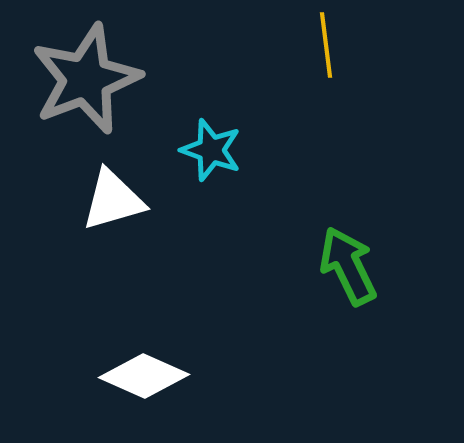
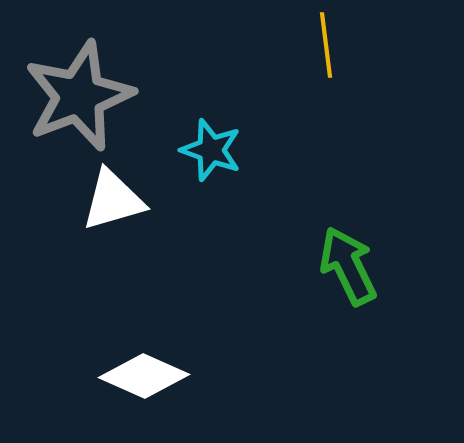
gray star: moved 7 px left, 17 px down
